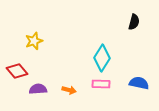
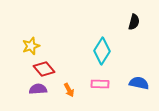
yellow star: moved 3 px left, 5 px down
cyan diamond: moved 7 px up
red diamond: moved 27 px right, 2 px up
pink rectangle: moved 1 px left
orange arrow: rotated 48 degrees clockwise
